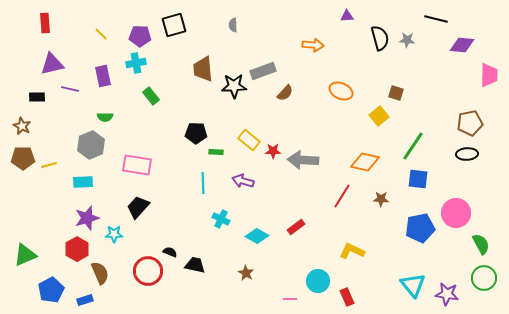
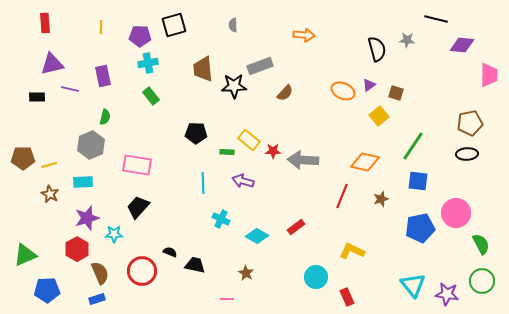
purple triangle at (347, 16): moved 22 px right, 69 px down; rotated 32 degrees counterclockwise
yellow line at (101, 34): moved 7 px up; rotated 48 degrees clockwise
black semicircle at (380, 38): moved 3 px left, 11 px down
orange arrow at (313, 45): moved 9 px left, 10 px up
cyan cross at (136, 63): moved 12 px right
gray rectangle at (263, 71): moved 3 px left, 5 px up
orange ellipse at (341, 91): moved 2 px right
green semicircle at (105, 117): rotated 77 degrees counterclockwise
brown star at (22, 126): moved 28 px right, 68 px down
green rectangle at (216, 152): moved 11 px right
blue square at (418, 179): moved 2 px down
red line at (342, 196): rotated 10 degrees counterclockwise
brown star at (381, 199): rotated 21 degrees counterclockwise
red circle at (148, 271): moved 6 px left
green circle at (484, 278): moved 2 px left, 3 px down
cyan circle at (318, 281): moved 2 px left, 4 px up
blue pentagon at (51, 290): moved 4 px left; rotated 25 degrees clockwise
pink line at (290, 299): moved 63 px left
blue rectangle at (85, 300): moved 12 px right, 1 px up
